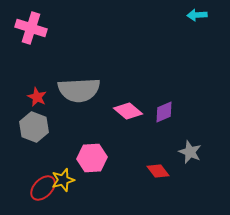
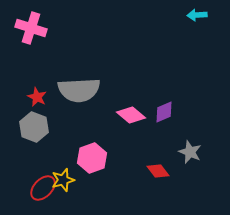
pink diamond: moved 3 px right, 4 px down
pink hexagon: rotated 16 degrees counterclockwise
